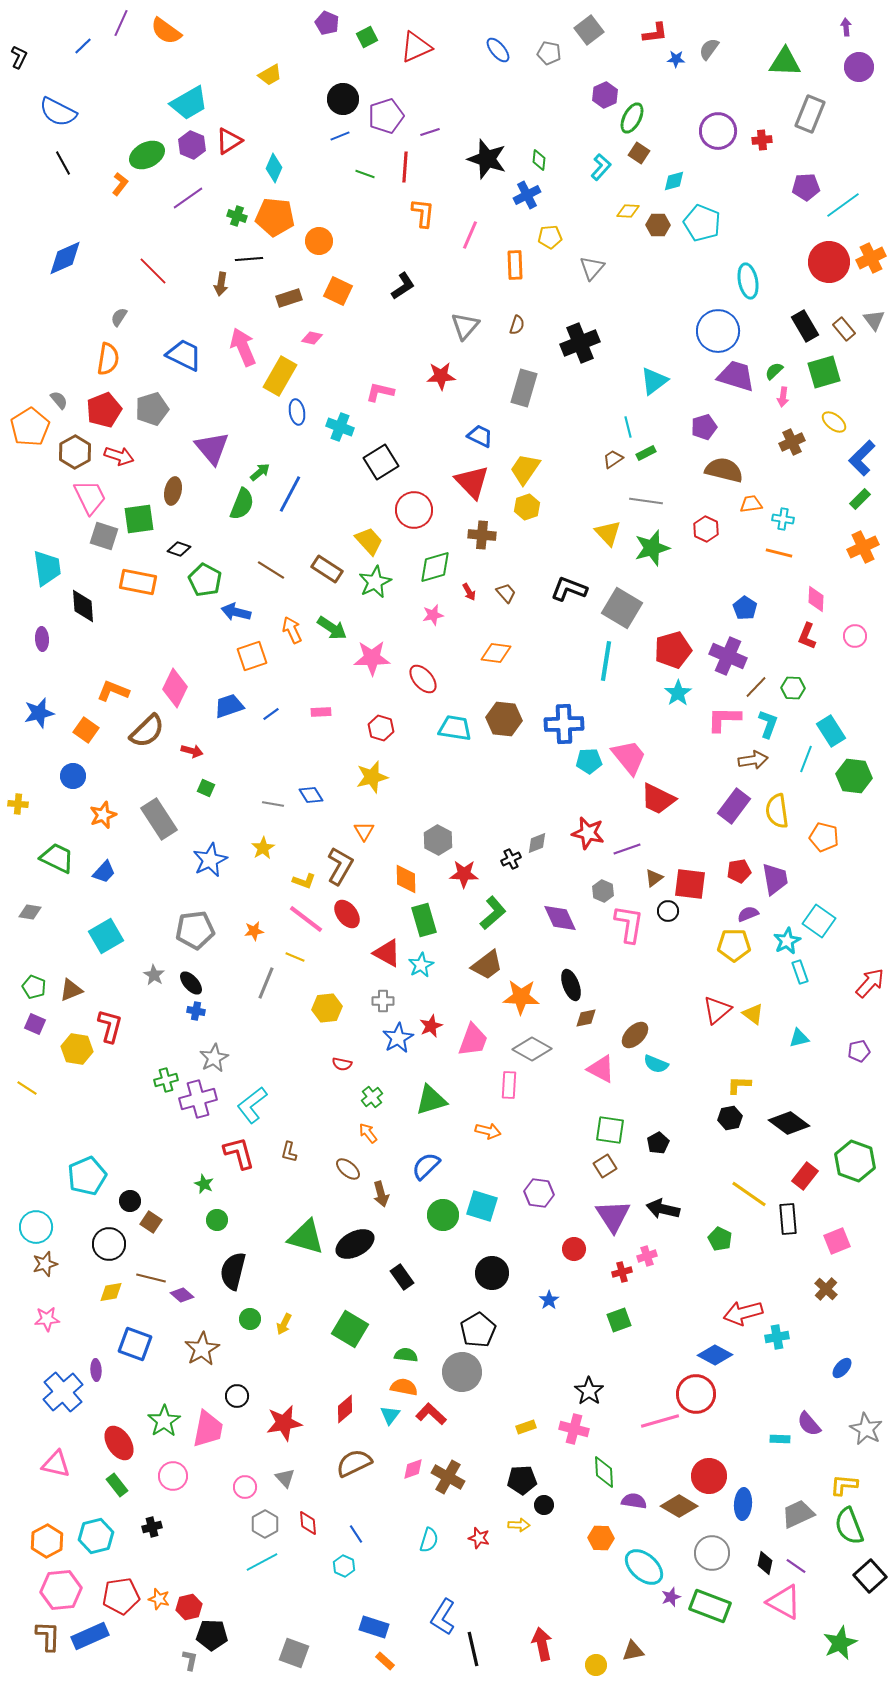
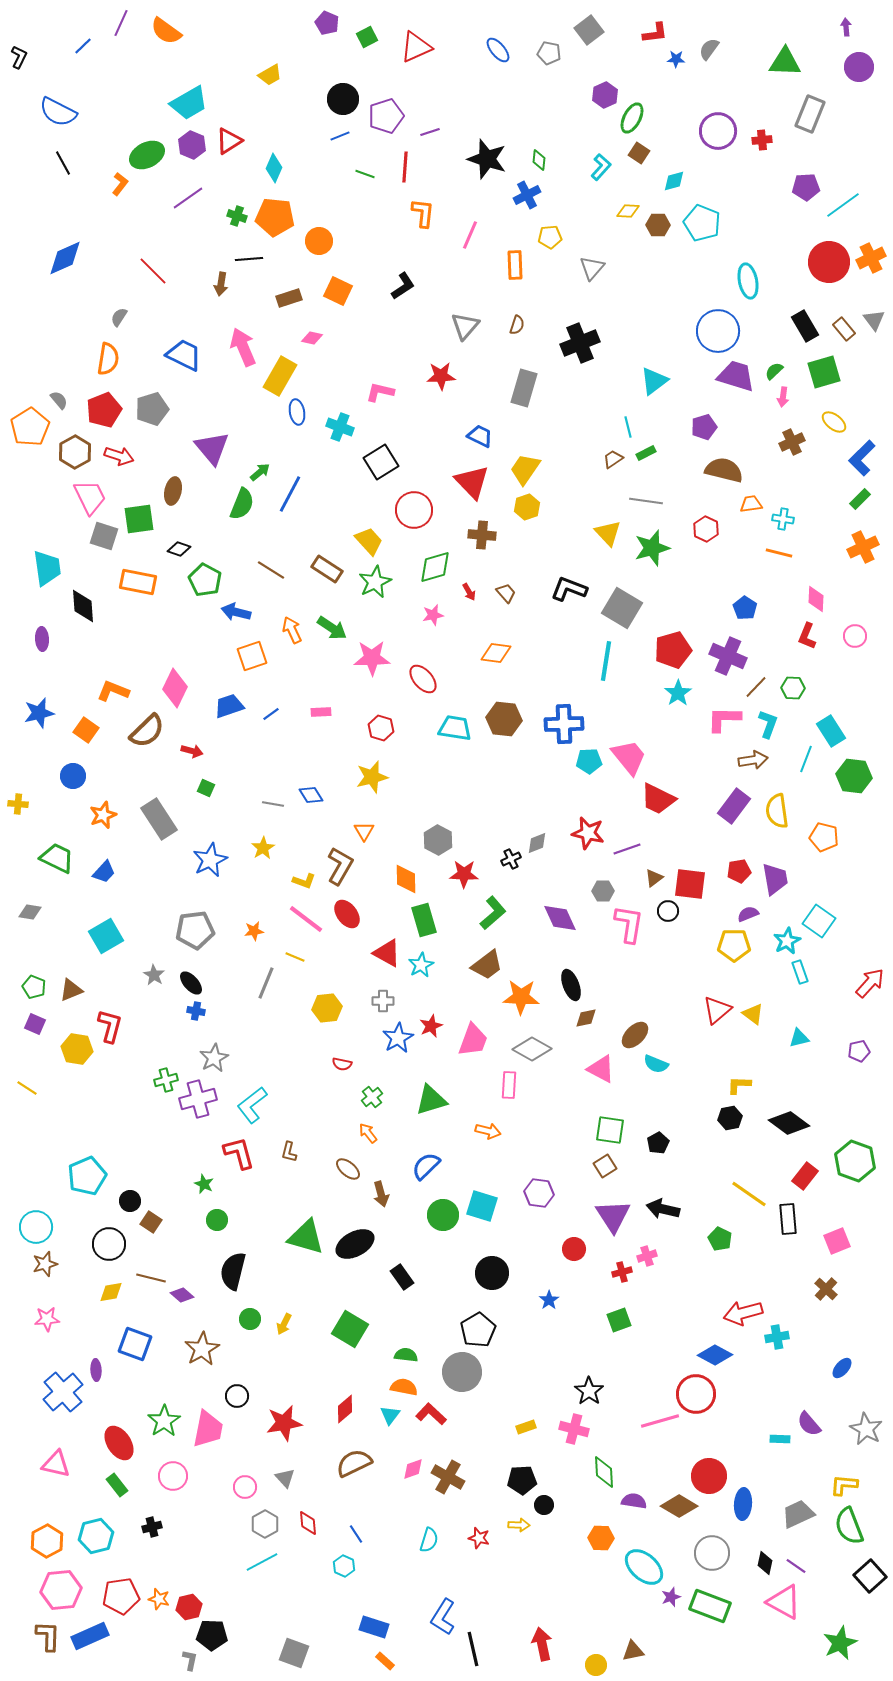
gray hexagon at (603, 891): rotated 25 degrees counterclockwise
